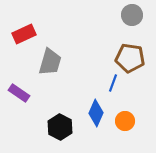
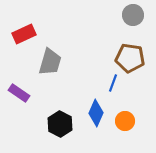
gray circle: moved 1 px right
black hexagon: moved 3 px up
